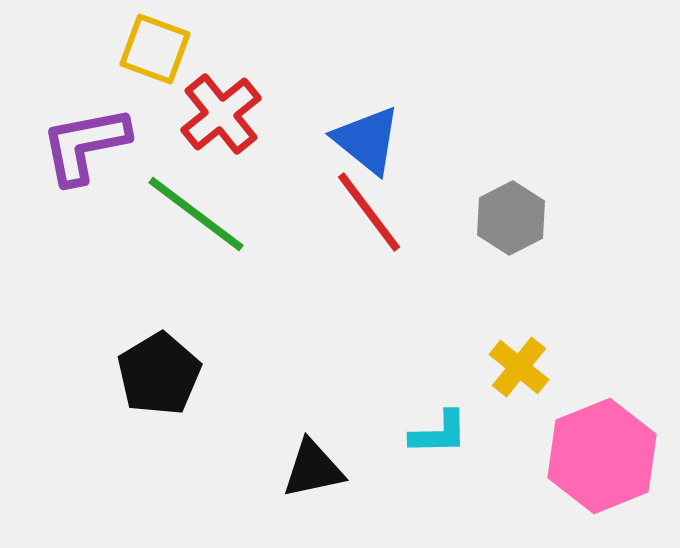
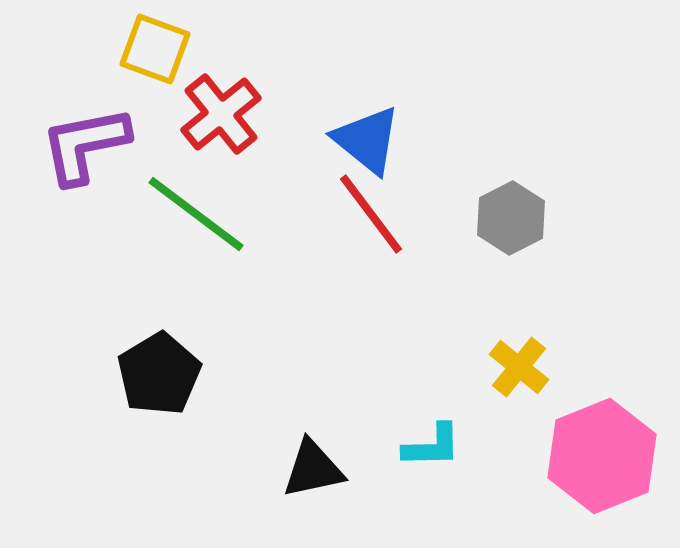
red line: moved 2 px right, 2 px down
cyan L-shape: moved 7 px left, 13 px down
